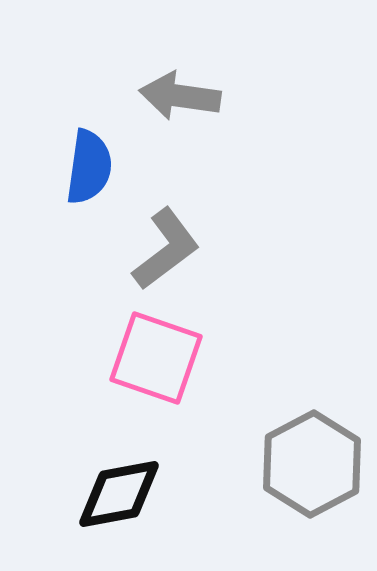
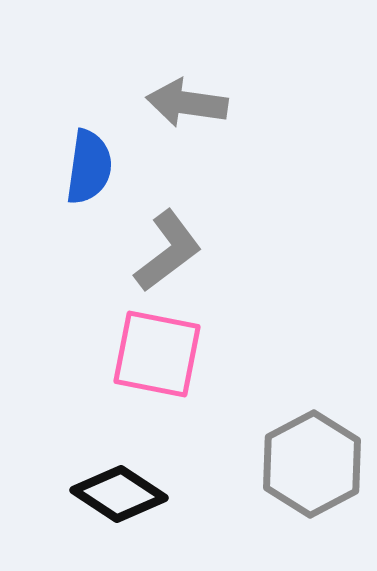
gray arrow: moved 7 px right, 7 px down
gray L-shape: moved 2 px right, 2 px down
pink square: moved 1 px right, 4 px up; rotated 8 degrees counterclockwise
black diamond: rotated 44 degrees clockwise
